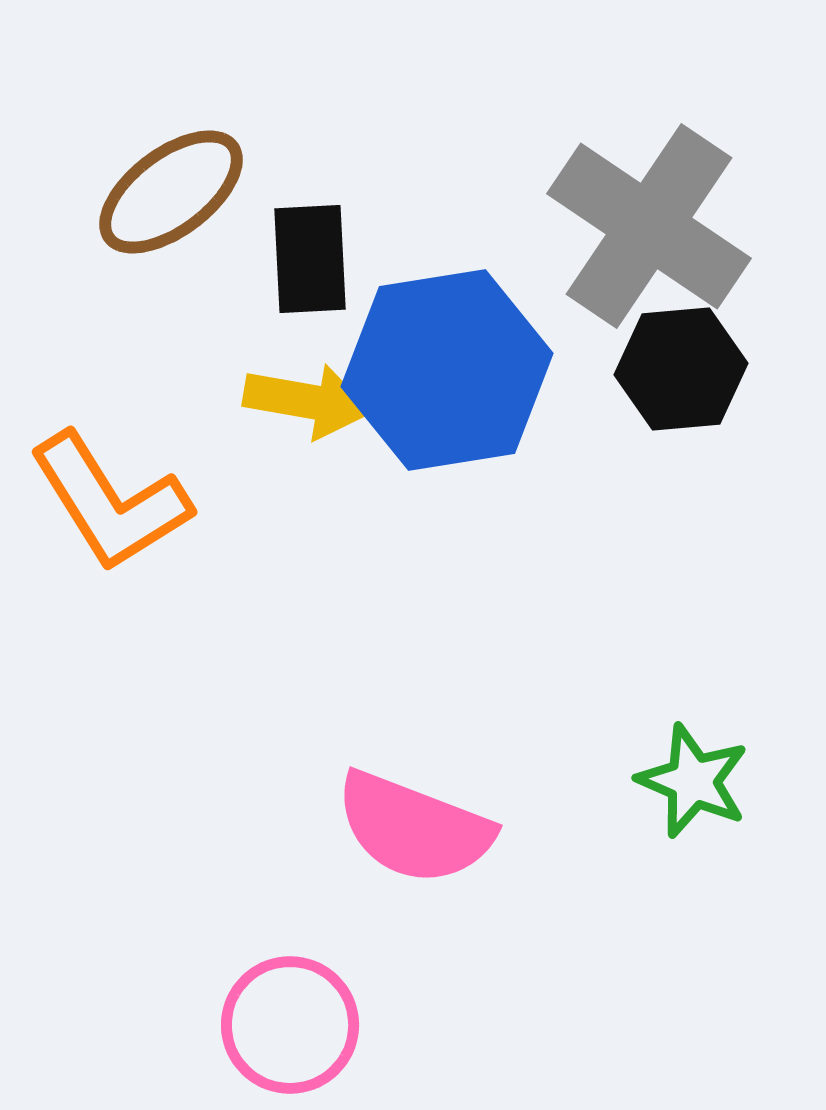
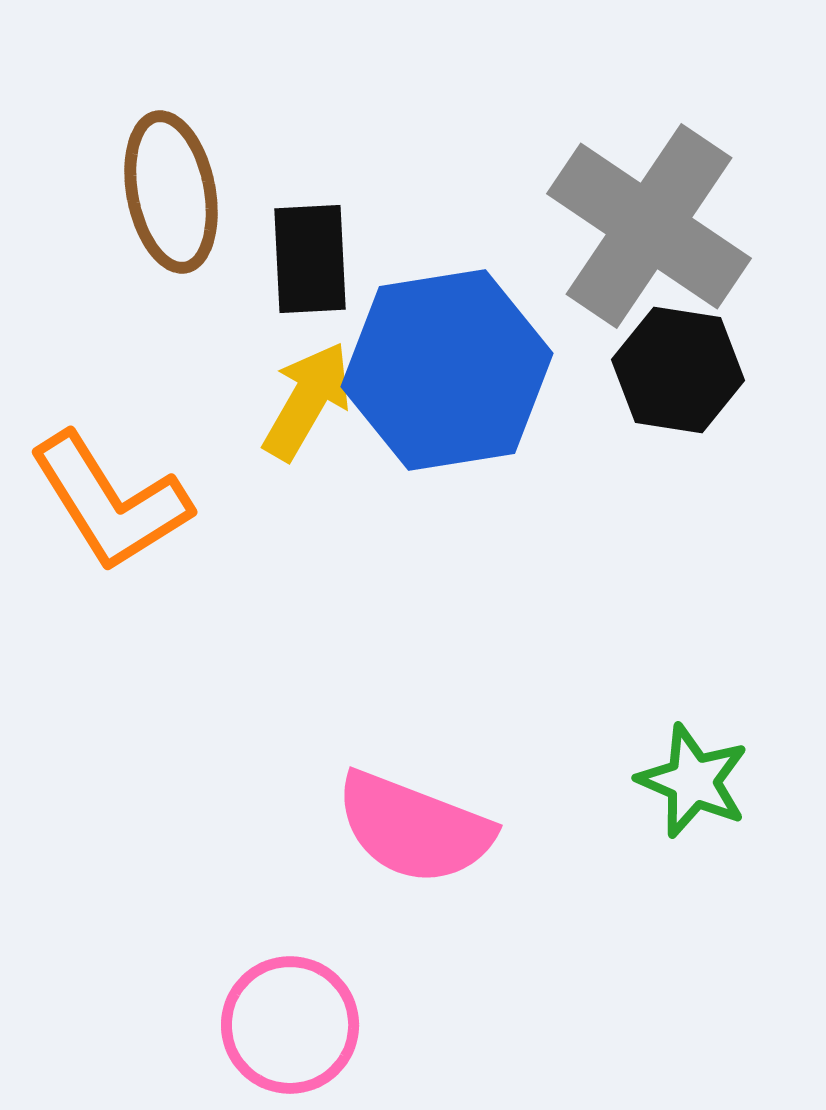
brown ellipse: rotated 64 degrees counterclockwise
black hexagon: moved 3 px left, 1 px down; rotated 14 degrees clockwise
yellow arrow: rotated 70 degrees counterclockwise
